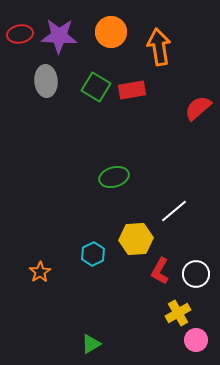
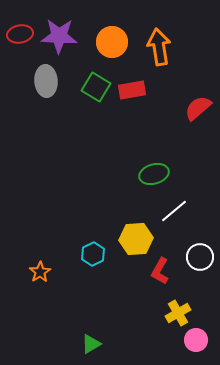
orange circle: moved 1 px right, 10 px down
green ellipse: moved 40 px right, 3 px up
white circle: moved 4 px right, 17 px up
